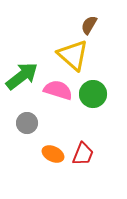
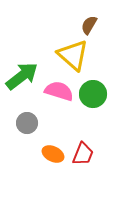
pink semicircle: moved 1 px right, 1 px down
